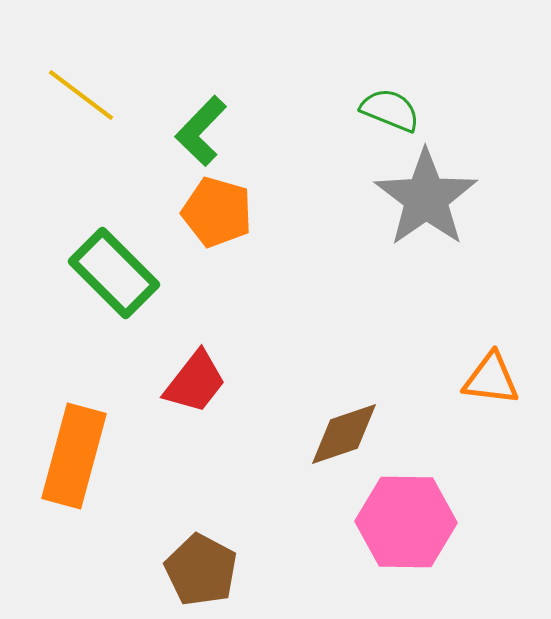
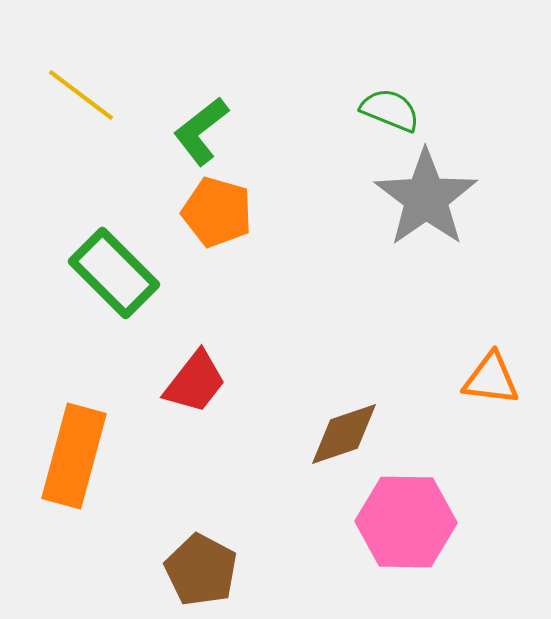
green L-shape: rotated 8 degrees clockwise
